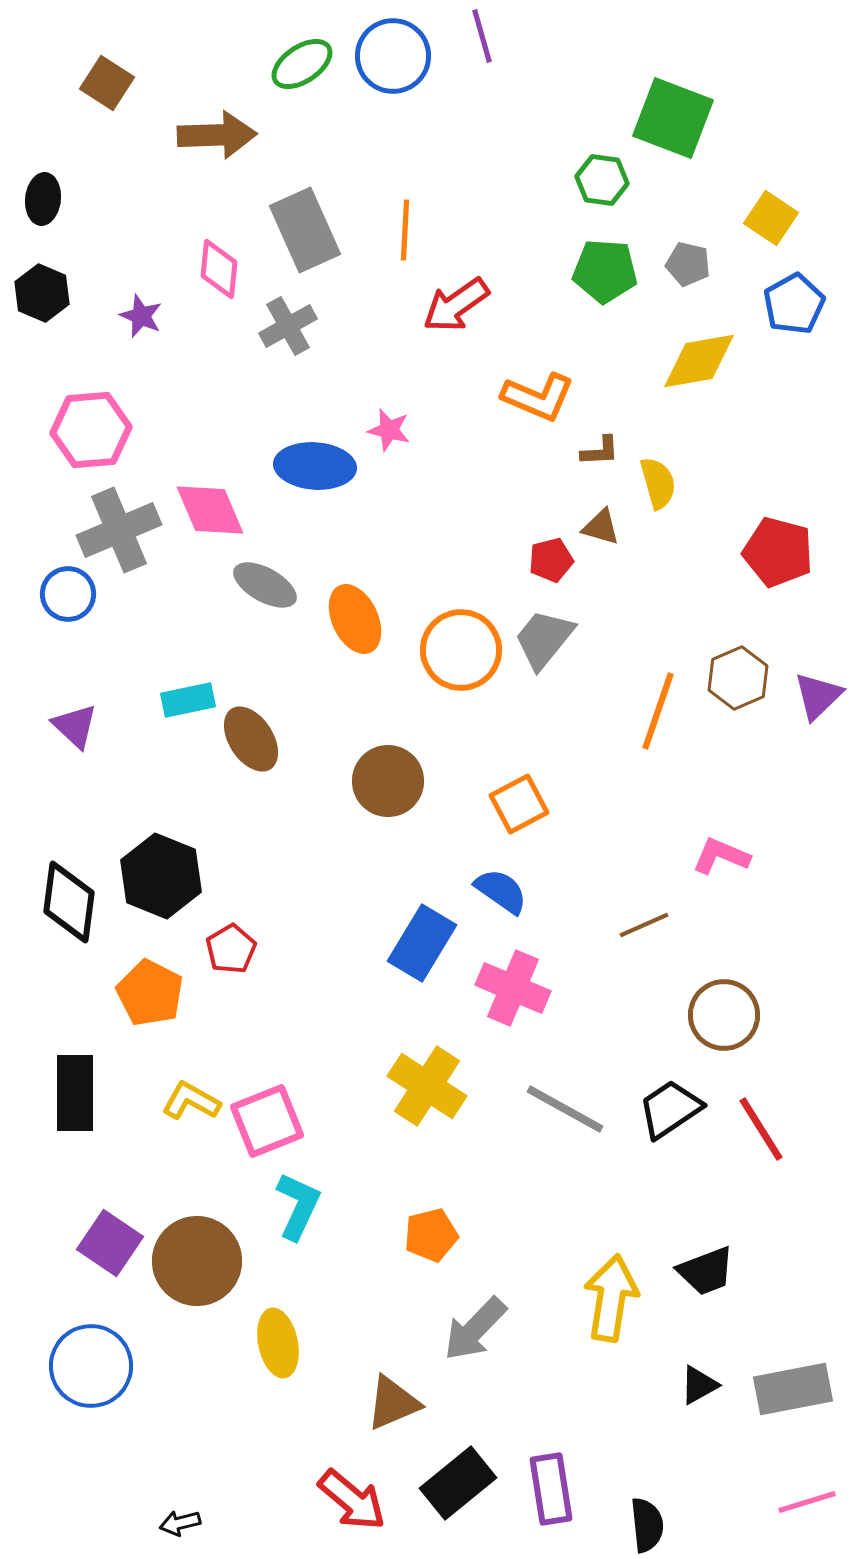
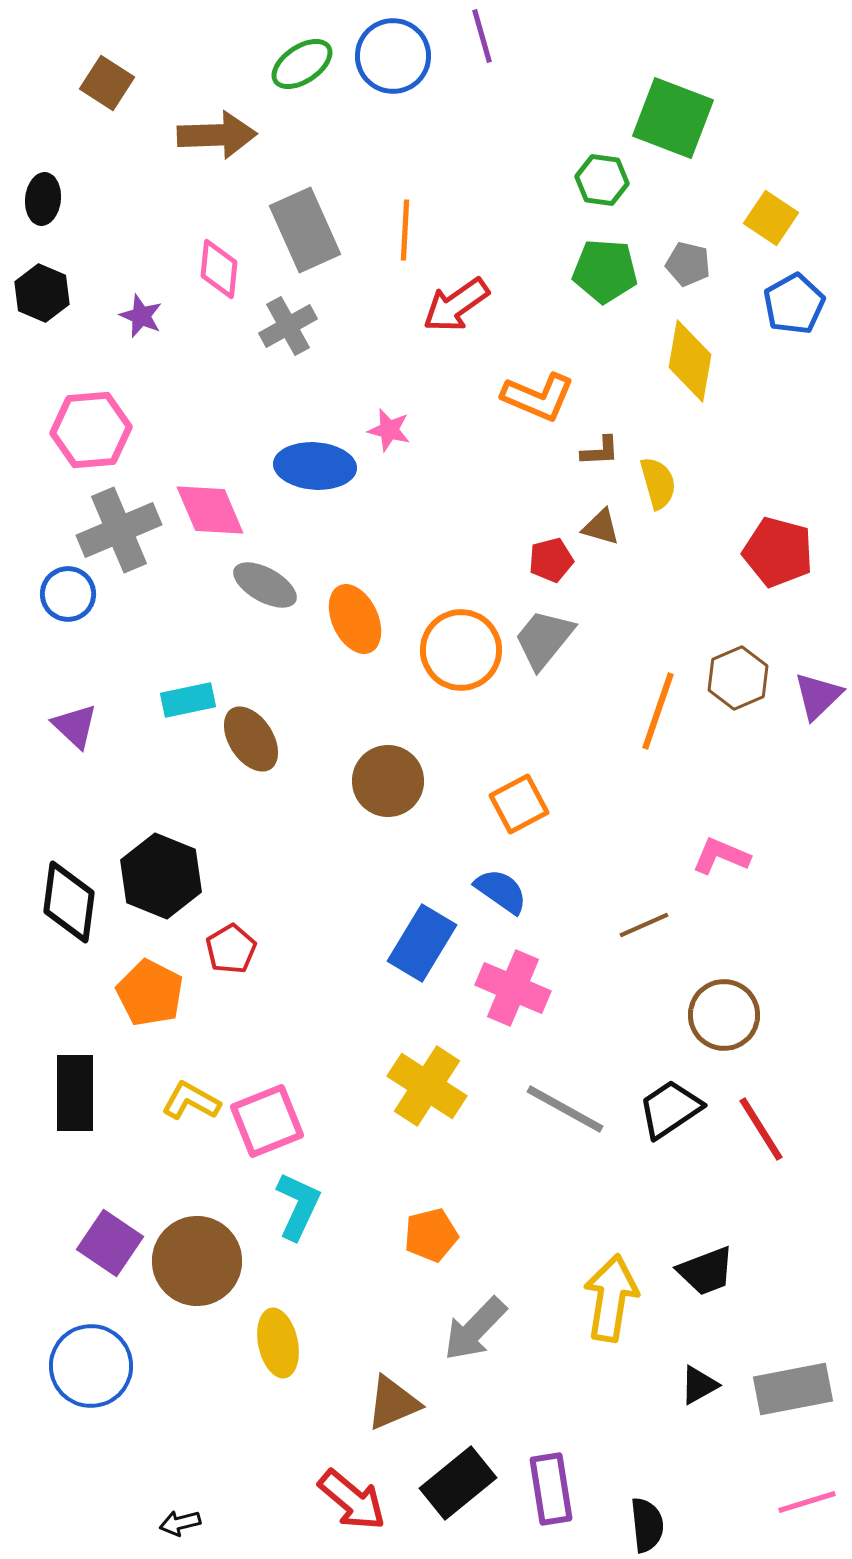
yellow diamond at (699, 361): moved 9 px left; rotated 70 degrees counterclockwise
